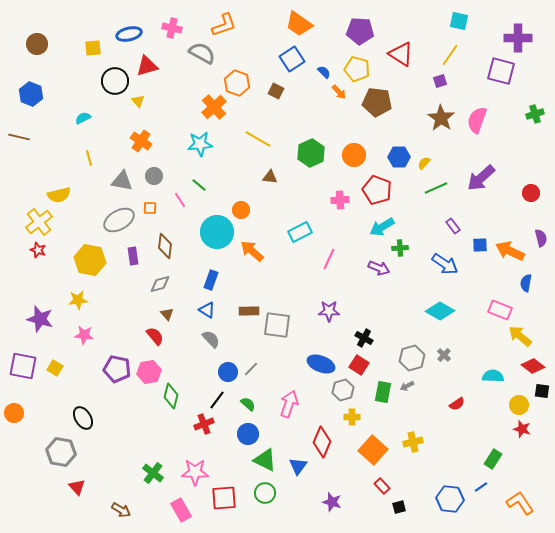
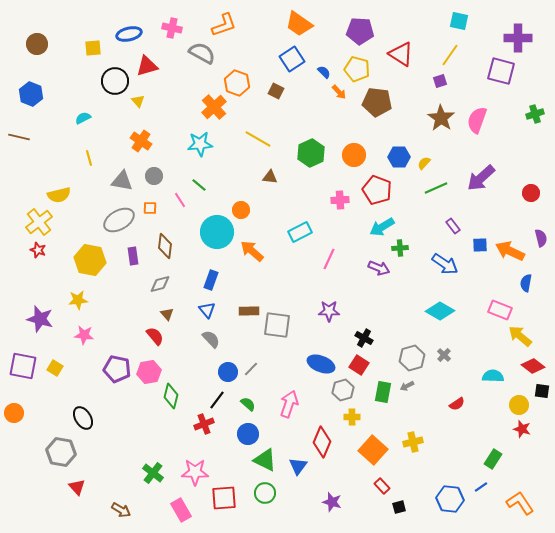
blue triangle at (207, 310): rotated 18 degrees clockwise
